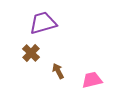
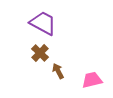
purple trapezoid: rotated 44 degrees clockwise
brown cross: moved 9 px right
